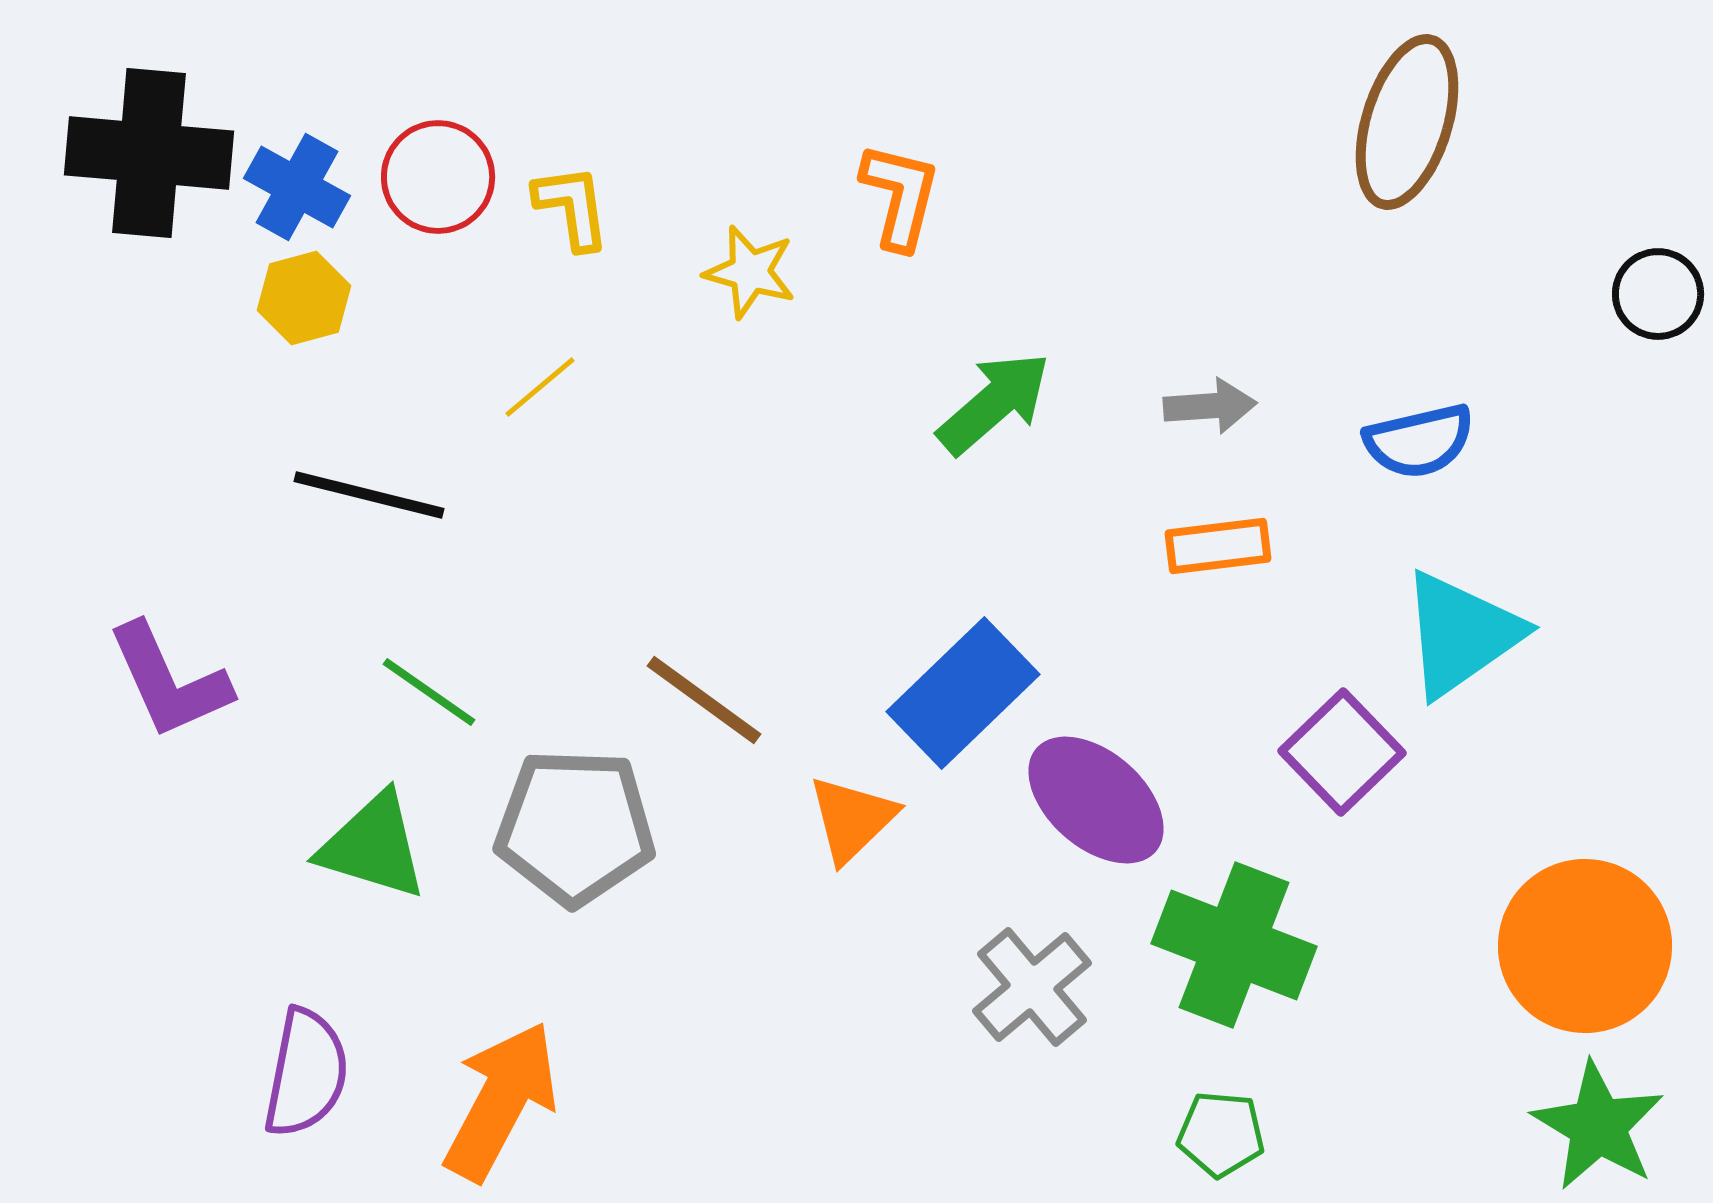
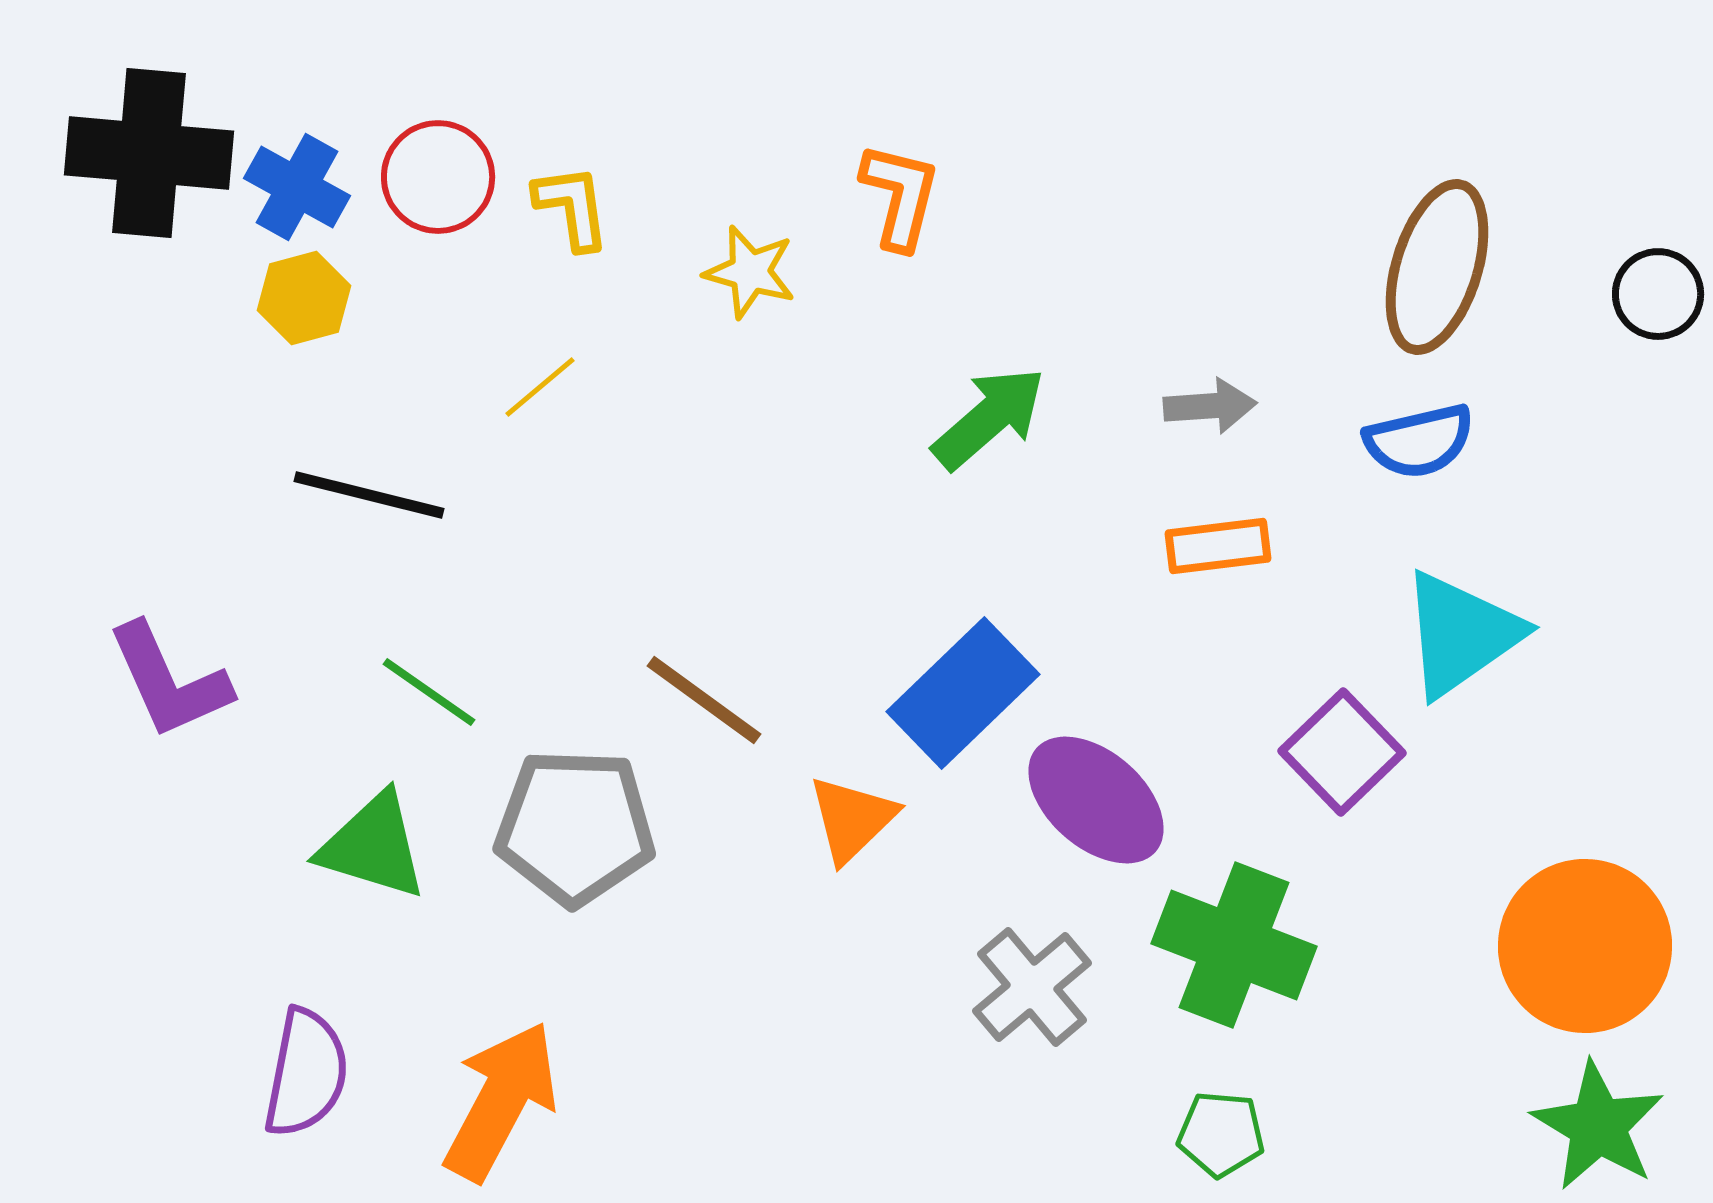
brown ellipse: moved 30 px right, 145 px down
green arrow: moved 5 px left, 15 px down
